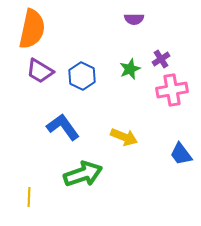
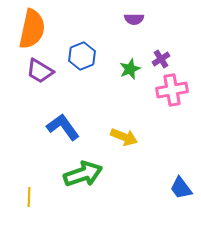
blue hexagon: moved 20 px up; rotated 12 degrees clockwise
blue trapezoid: moved 34 px down
